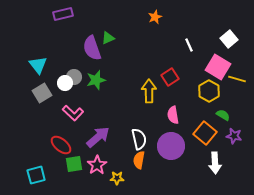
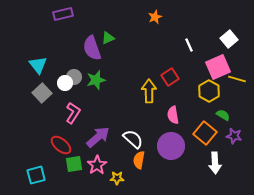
pink square: rotated 35 degrees clockwise
gray square: rotated 12 degrees counterclockwise
pink L-shape: rotated 100 degrees counterclockwise
white semicircle: moved 6 px left; rotated 35 degrees counterclockwise
